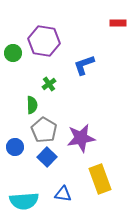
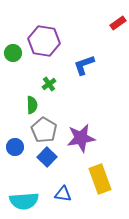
red rectangle: rotated 35 degrees counterclockwise
